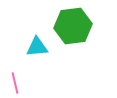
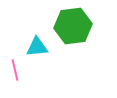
pink line: moved 13 px up
